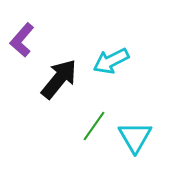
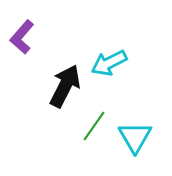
purple L-shape: moved 3 px up
cyan arrow: moved 2 px left, 2 px down
black arrow: moved 6 px right, 7 px down; rotated 12 degrees counterclockwise
